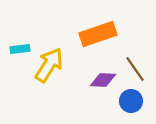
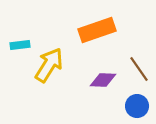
orange rectangle: moved 1 px left, 4 px up
cyan rectangle: moved 4 px up
brown line: moved 4 px right
blue circle: moved 6 px right, 5 px down
